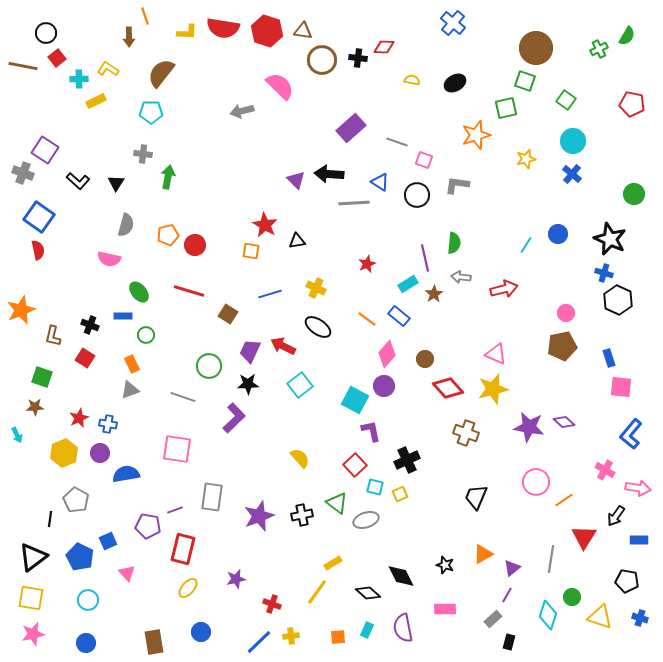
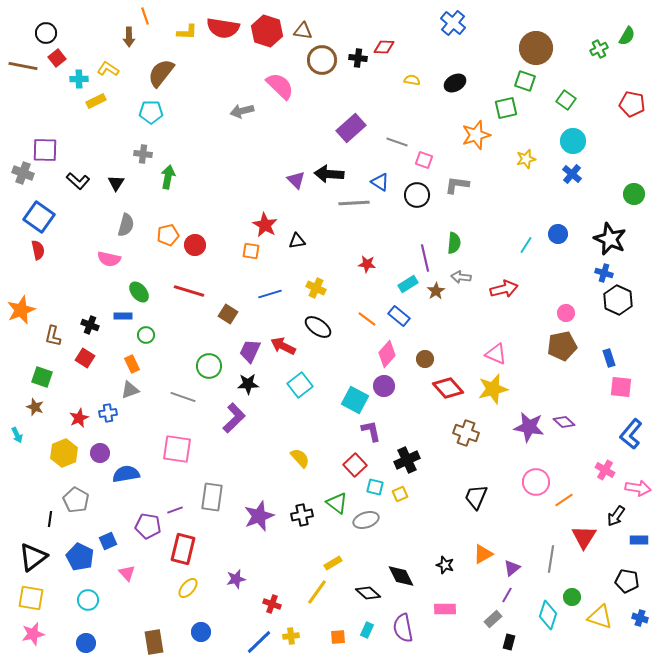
purple square at (45, 150): rotated 32 degrees counterclockwise
red star at (367, 264): rotated 30 degrees clockwise
brown star at (434, 294): moved 2 px right, 3 px up
brown star at (35, 407): rotated 24 degrees clockwise
blue cross at (108, 424): moved 11 px up; rotated 18 degrees counterclockwise
